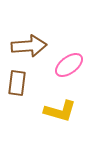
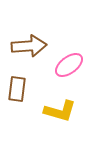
brown rectangle: moved 6 px down
